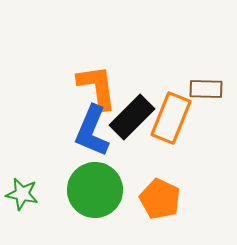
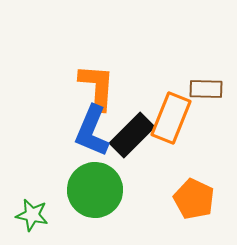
orange L-shape: rotated 12 degrees clockwise
black rectangle: moved 18 px down
green star: moved 10 px right, 21 px down
orange pentagon: moved 34 px right
